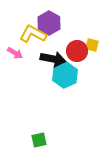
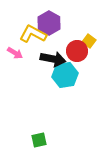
yellow square: moved 3 px left, 4 px up; rotated 24 degrees clockwise
cyan hexagon: rotated 15 degrees clockwise
